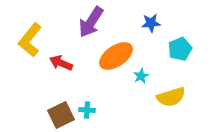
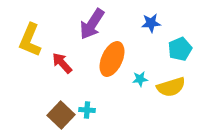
purple arrow: moved 1 px right, 2 px down
yellow L-shape: rotated 16 degrees counterclockwise
orange ellipse: moved 4 px left, 3 px down; rotated 32 degrees counterclockwise
red arrow: moved 1 px right; rotated 25 degrees clockwise
cyan star: moved 1 px left, 3 px down; rotated 21 degrees clockwise
yellow semicircle: moved 10 px up
brown square: rotated 20 degrees counterclockwise
